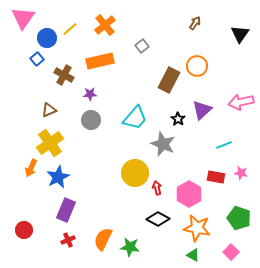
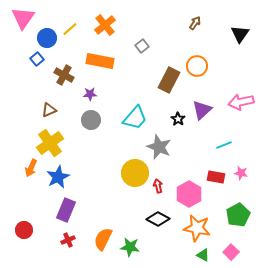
orange rectangle: rotated 24 degrees clockwise
gray star: moved 4 px left, 3 px down
red arrow: moved 1 px right, 2 px up
green pentagon: moved 1 px left, 3 px up; rotated 25 degrees clockwise
green triangle: moved 10 px right
